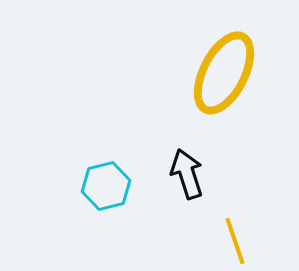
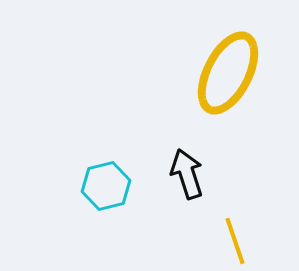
yellow ellipse: moved 4 px right
